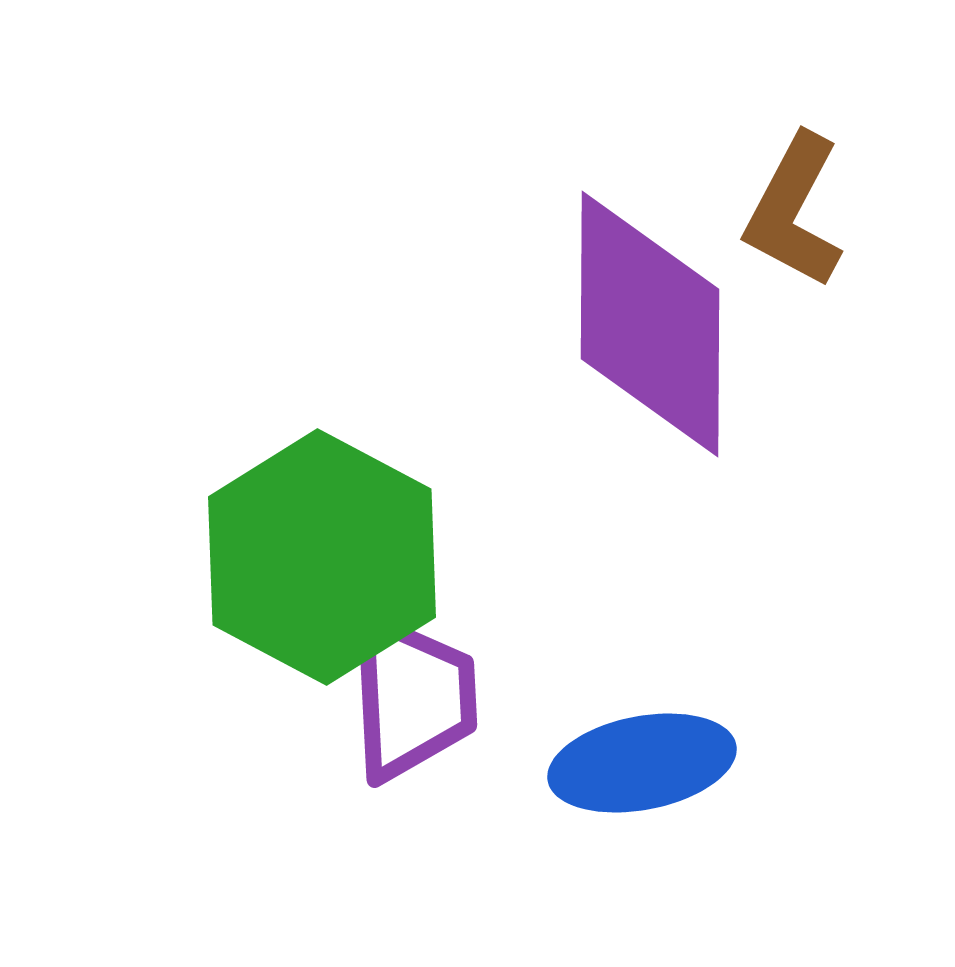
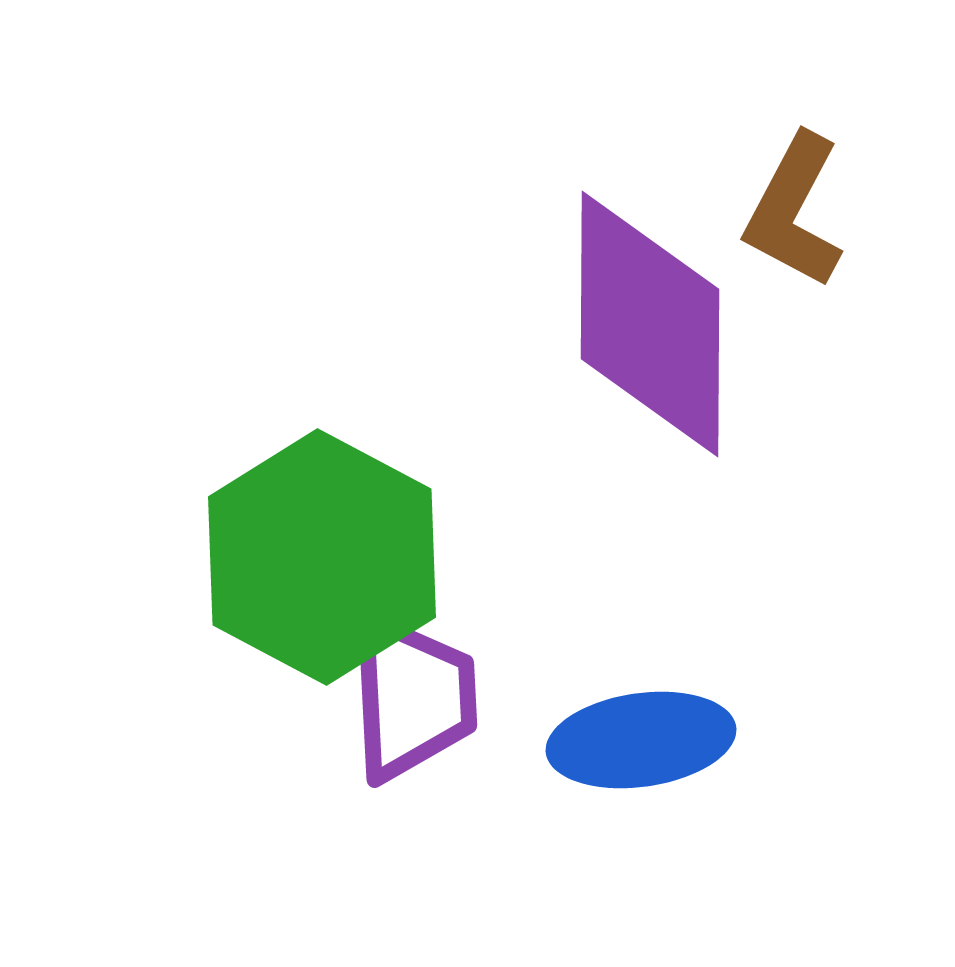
blue ellipse: moved 1 px left, 23 px up; rotated 3 degrees clockwise
